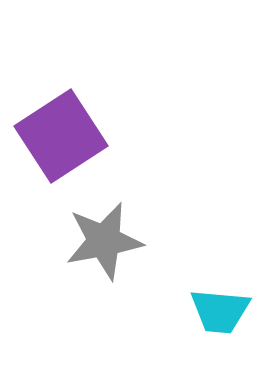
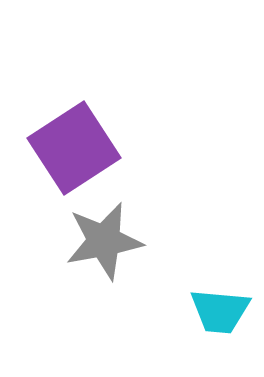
purple square: moved 13 px right, 12 px down
